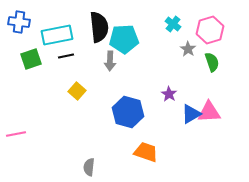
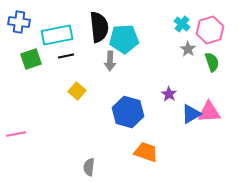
cyan cross: moved 9 px right
